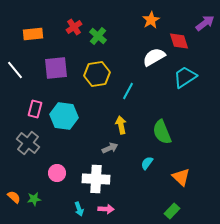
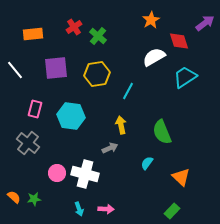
cyan hexagon: moved 7 px right
white cross: moved 11 px left, 5 px up; rotated 12 degrees clockwise
